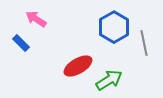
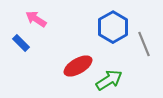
blue hexagon: moved 1 px left
gray line: moved 1 px down; rotated 10 degrees counterclockwise
